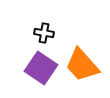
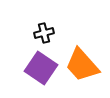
black cross: rotated 24 degrees counterclockwise
